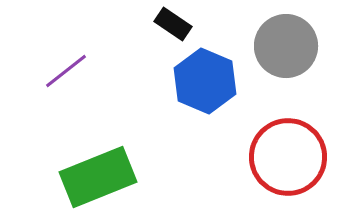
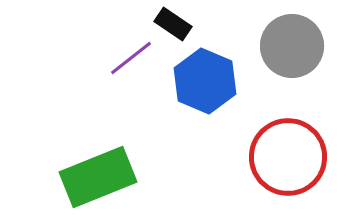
gray circle: moved 6 px right
purple line: moved 65 px right, 13 px up
